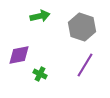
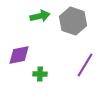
gray hexagon: moved 9 px left, 6 px up
green cross: rotated 24 degrees counterclockwise
